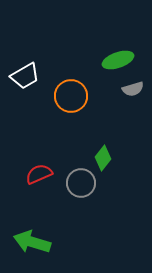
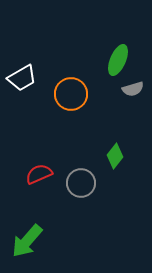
green ellipse: rotated 48 degrees counterclockwise
white trapezoid: moved 3 px left, 2 px down
orange circle: moved 2 px up
green diamond: moved 12 px right, 2 px up
green arrow: moved 5 px left, 1 px up; rotated 66 degrees counterclockwise
